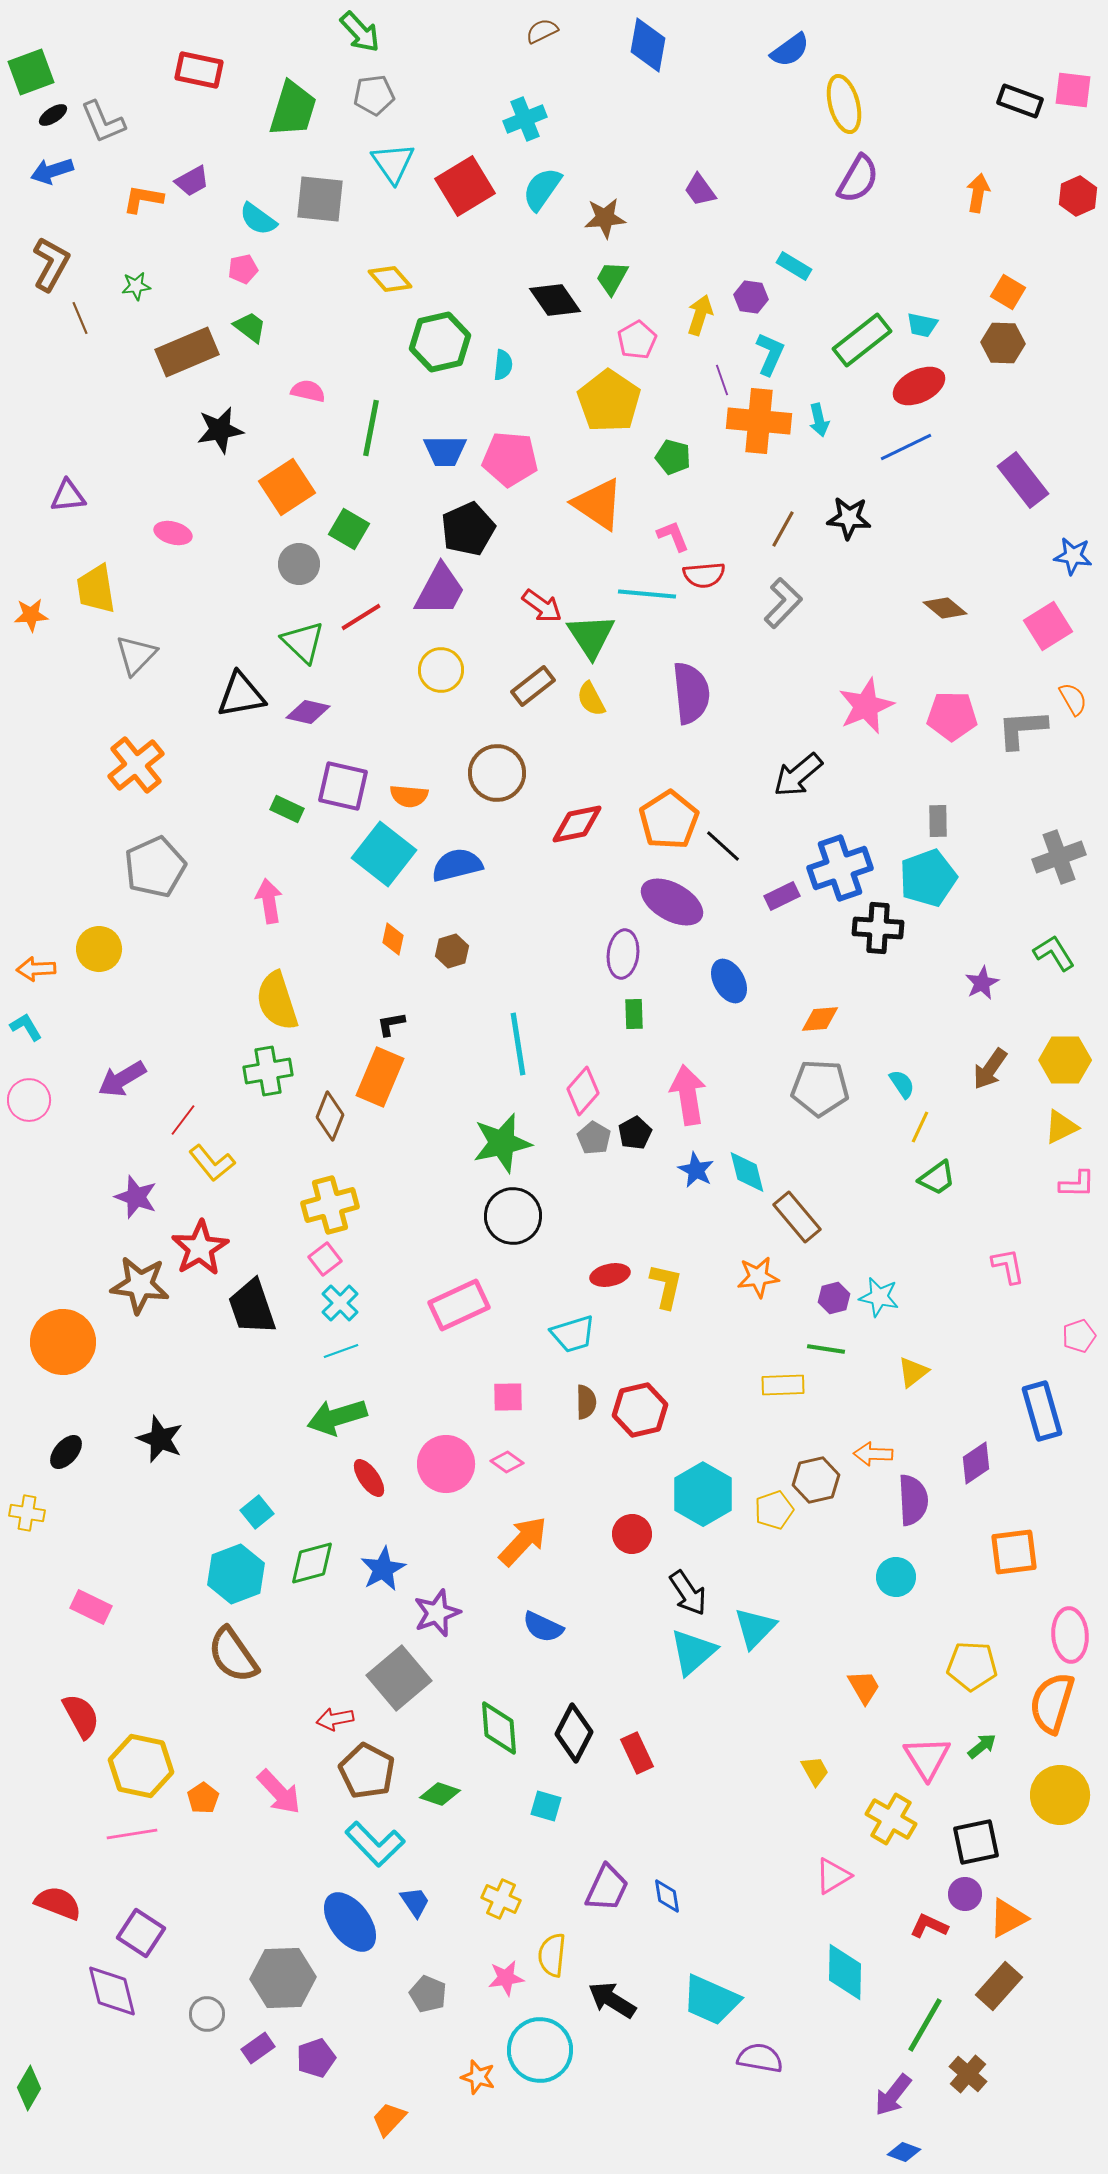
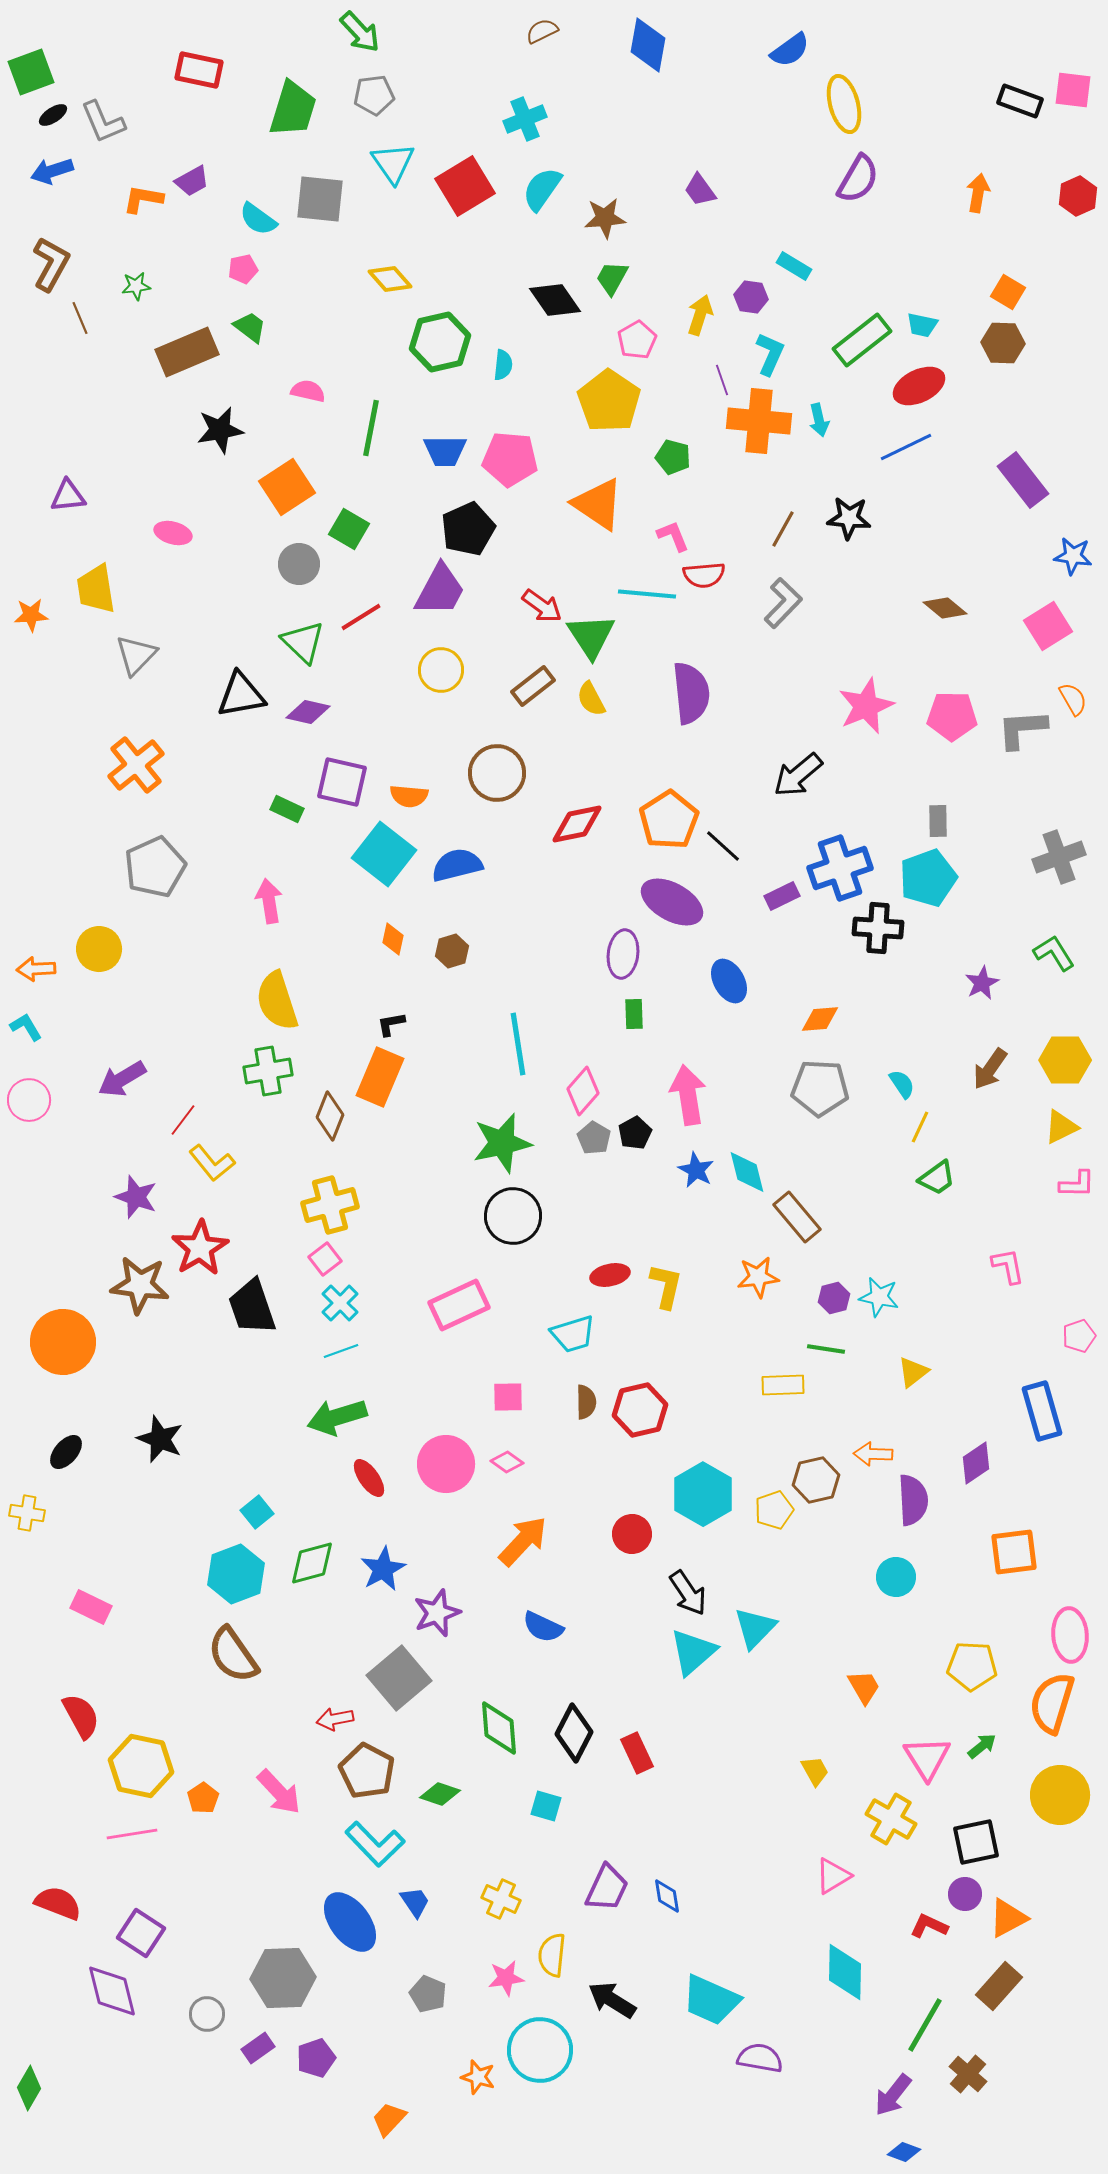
purple square at (343, 786): moved 1 px left, 4 px up
